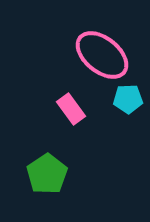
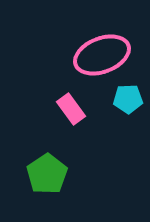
pink ellipse: rotated 60 degrees counterclockwise
